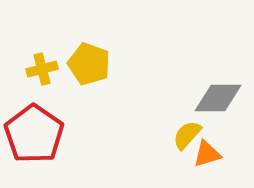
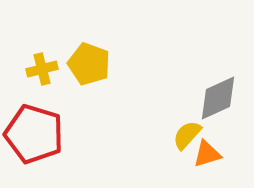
gray diamond: rotated 24 degrees counterclockwise
red pentagon: rotated 18 degrees counterclockwise
